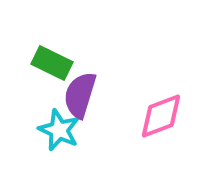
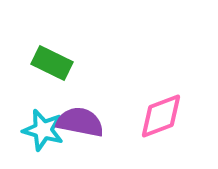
purple semicircle: moved 27 px down; rotated 84 degrees clockwise
cyan star: moved 16 px left; rotated 9 degrees counterclockwise
